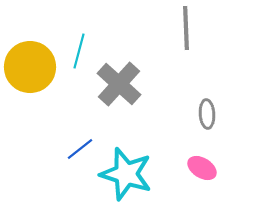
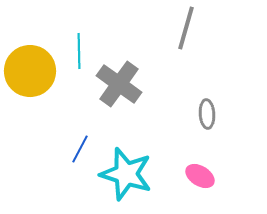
gray line: rotated 18 degrees clockwise
cyan line: rotated 16 degrees counterclockwise
yellow circle: moved 4 px down
gray cross: rotated 6 degrees counterclockwise
blue line: rotated 24 degrees counterclockwise
pink ellipse: moved 2 px left, 8 px down
